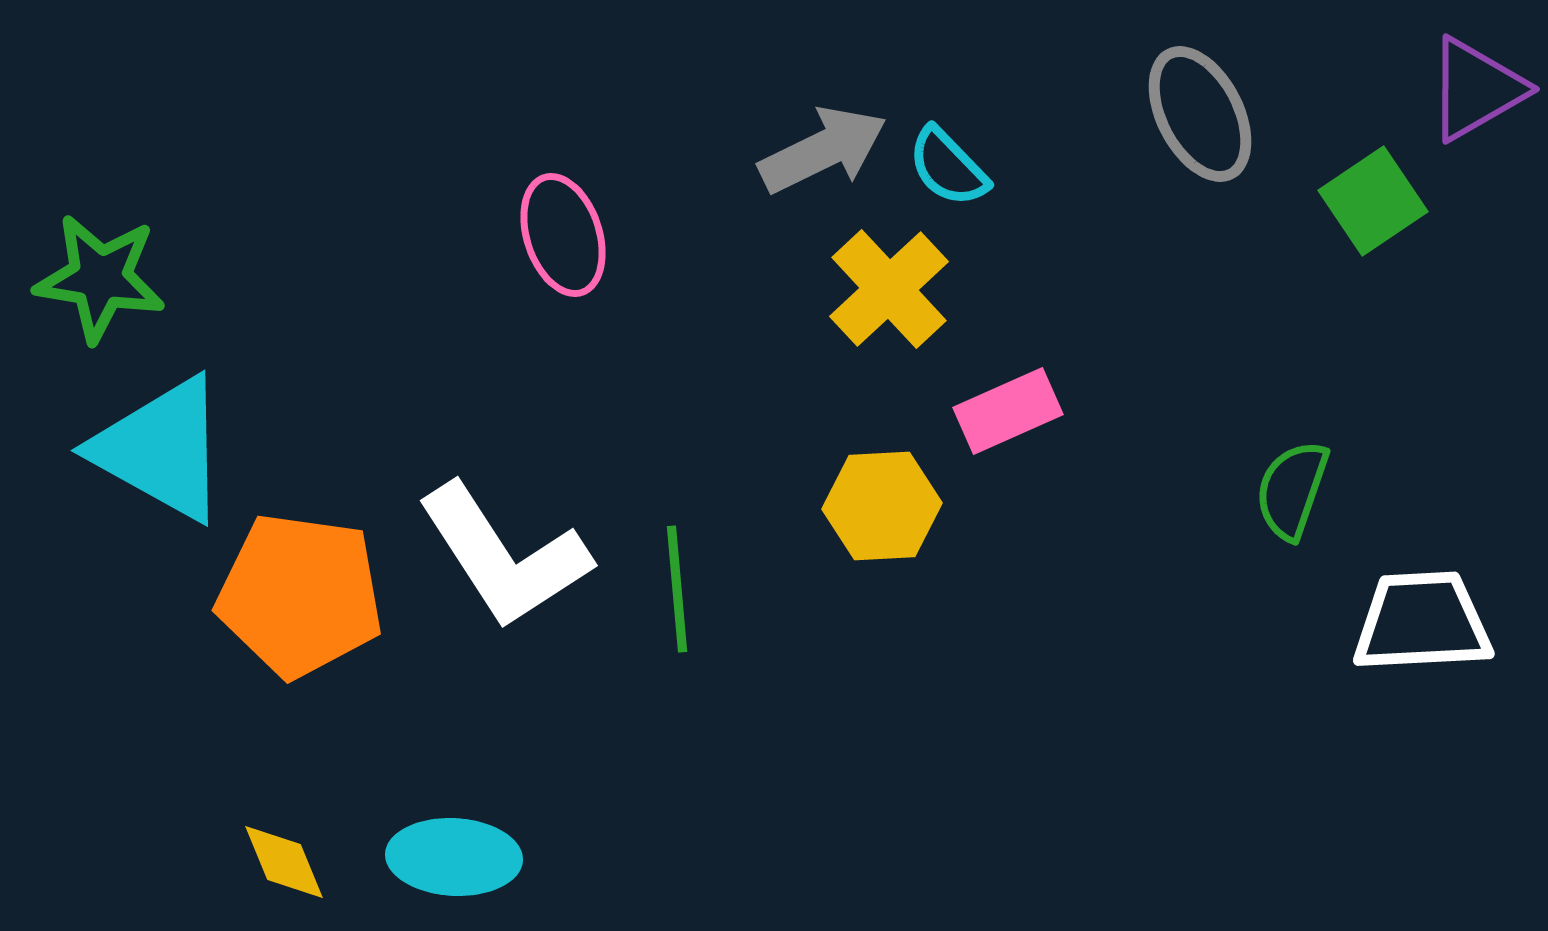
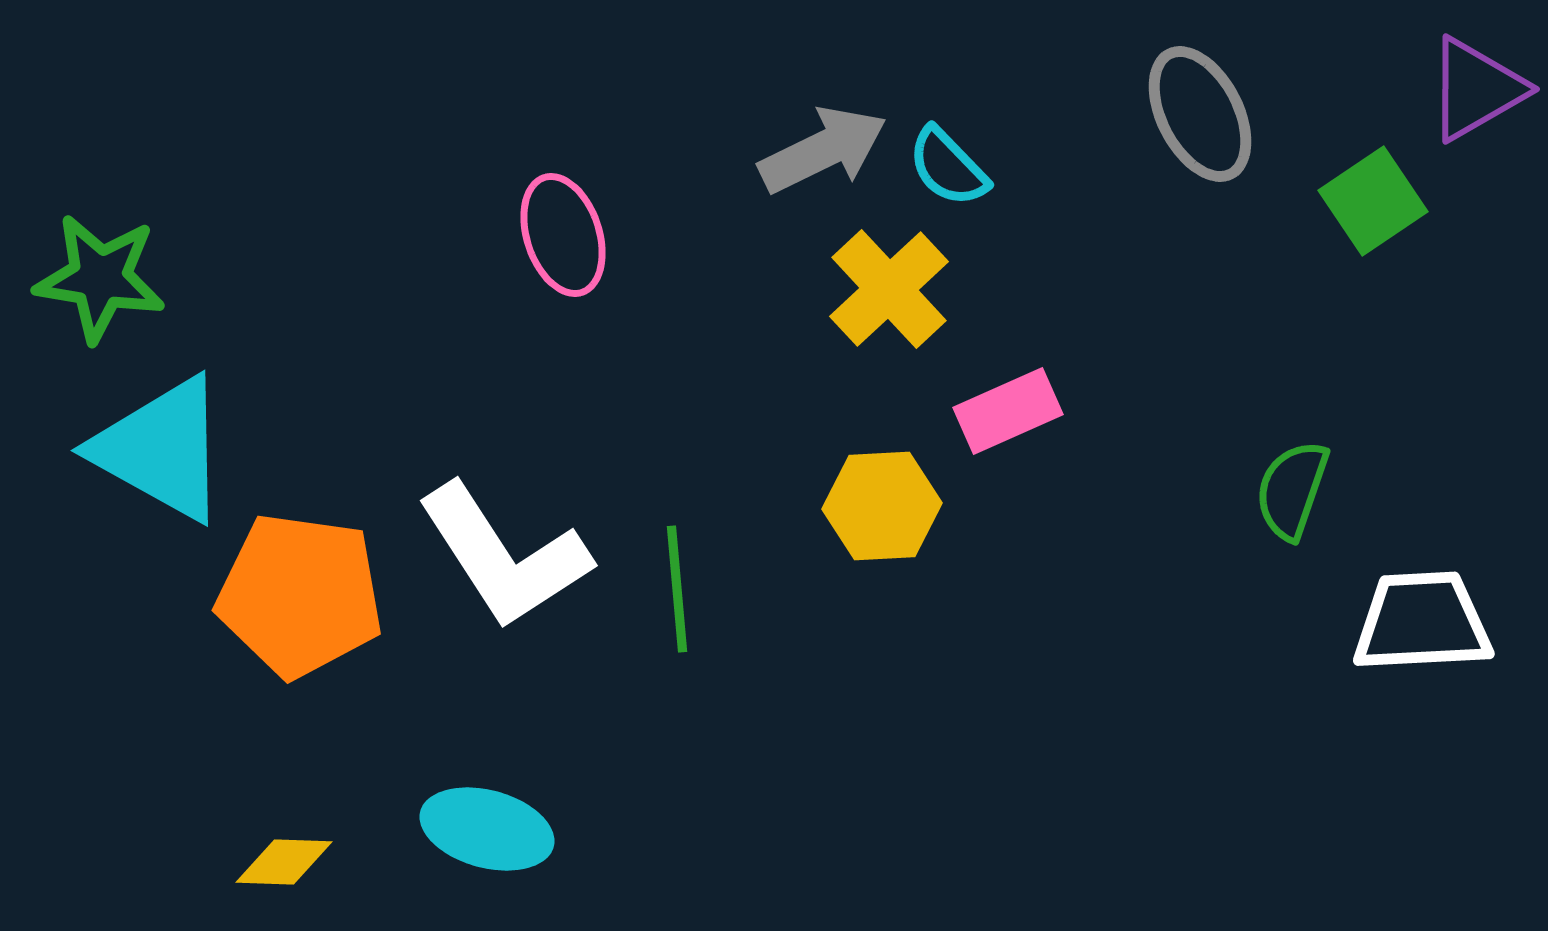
cyan ellipse: moved 33 px right, 28 px up; rotated 12 degrees clockwise
yellow diamond: rotated 66 degrees counterclockwise
